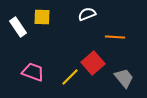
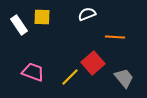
white rectangle: moved 1 px right, 2 px up
